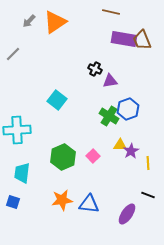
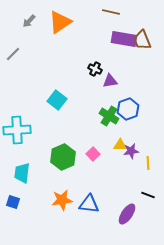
orange triangle: moved 5 px right
purple star: rotated 21 degrees clockwise
pink square: moved 2 px up
